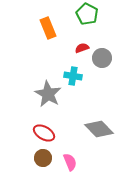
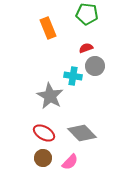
green pentagon: rotated 20 degrees counterclockwise
red semicircle: moved 4 px right
gray circle: moved 7 px left, 8 px down
gray star: moved 2 px right, 2 px down
gray diamond: moved 17 px left, 4 px down
pink semicircle: rotated 66 degrees clockwise
